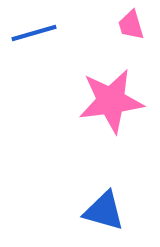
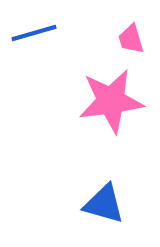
pink trapezoid: moved 14 px down
blue triangle: moved 7 px up
